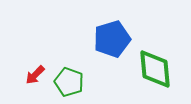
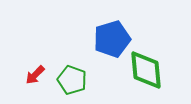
green diamond: moved 9 px left, 1 px down
green pentagon: moved 3 px right, 2 px up
